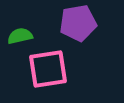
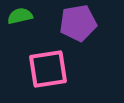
green semicircle: moved 20 px up
